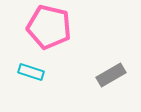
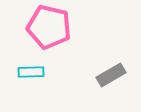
cyan rectangle: rotated 20 degrees counterclockwise
